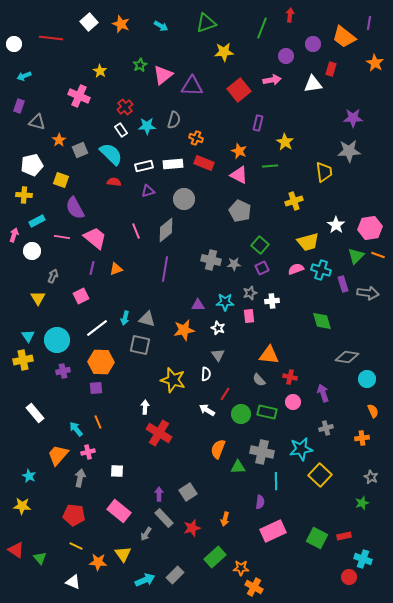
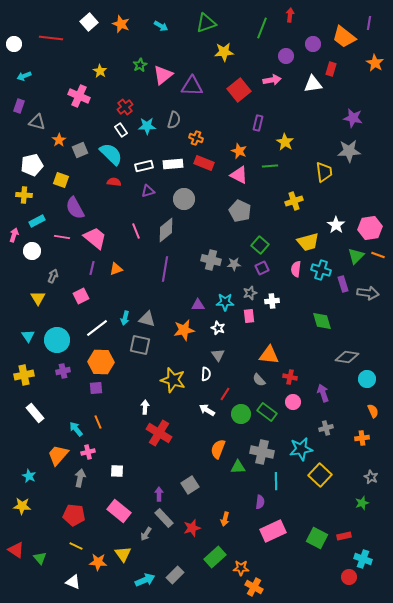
purple star at (353, 118): rotated 12 degrees clockwise
pink semicircle at (296, 269): rotated 63 degrees counterclockwise
yellow cross at (23, 360): moved 1 px right, 15 px down
green rectangle at (267, 412): rotated 24 degrees clockwise
gray square at (188, 492): moved 2 px right, 7 px up
